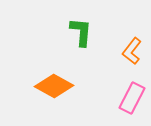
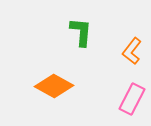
pink rectangle: moved 1 px down
